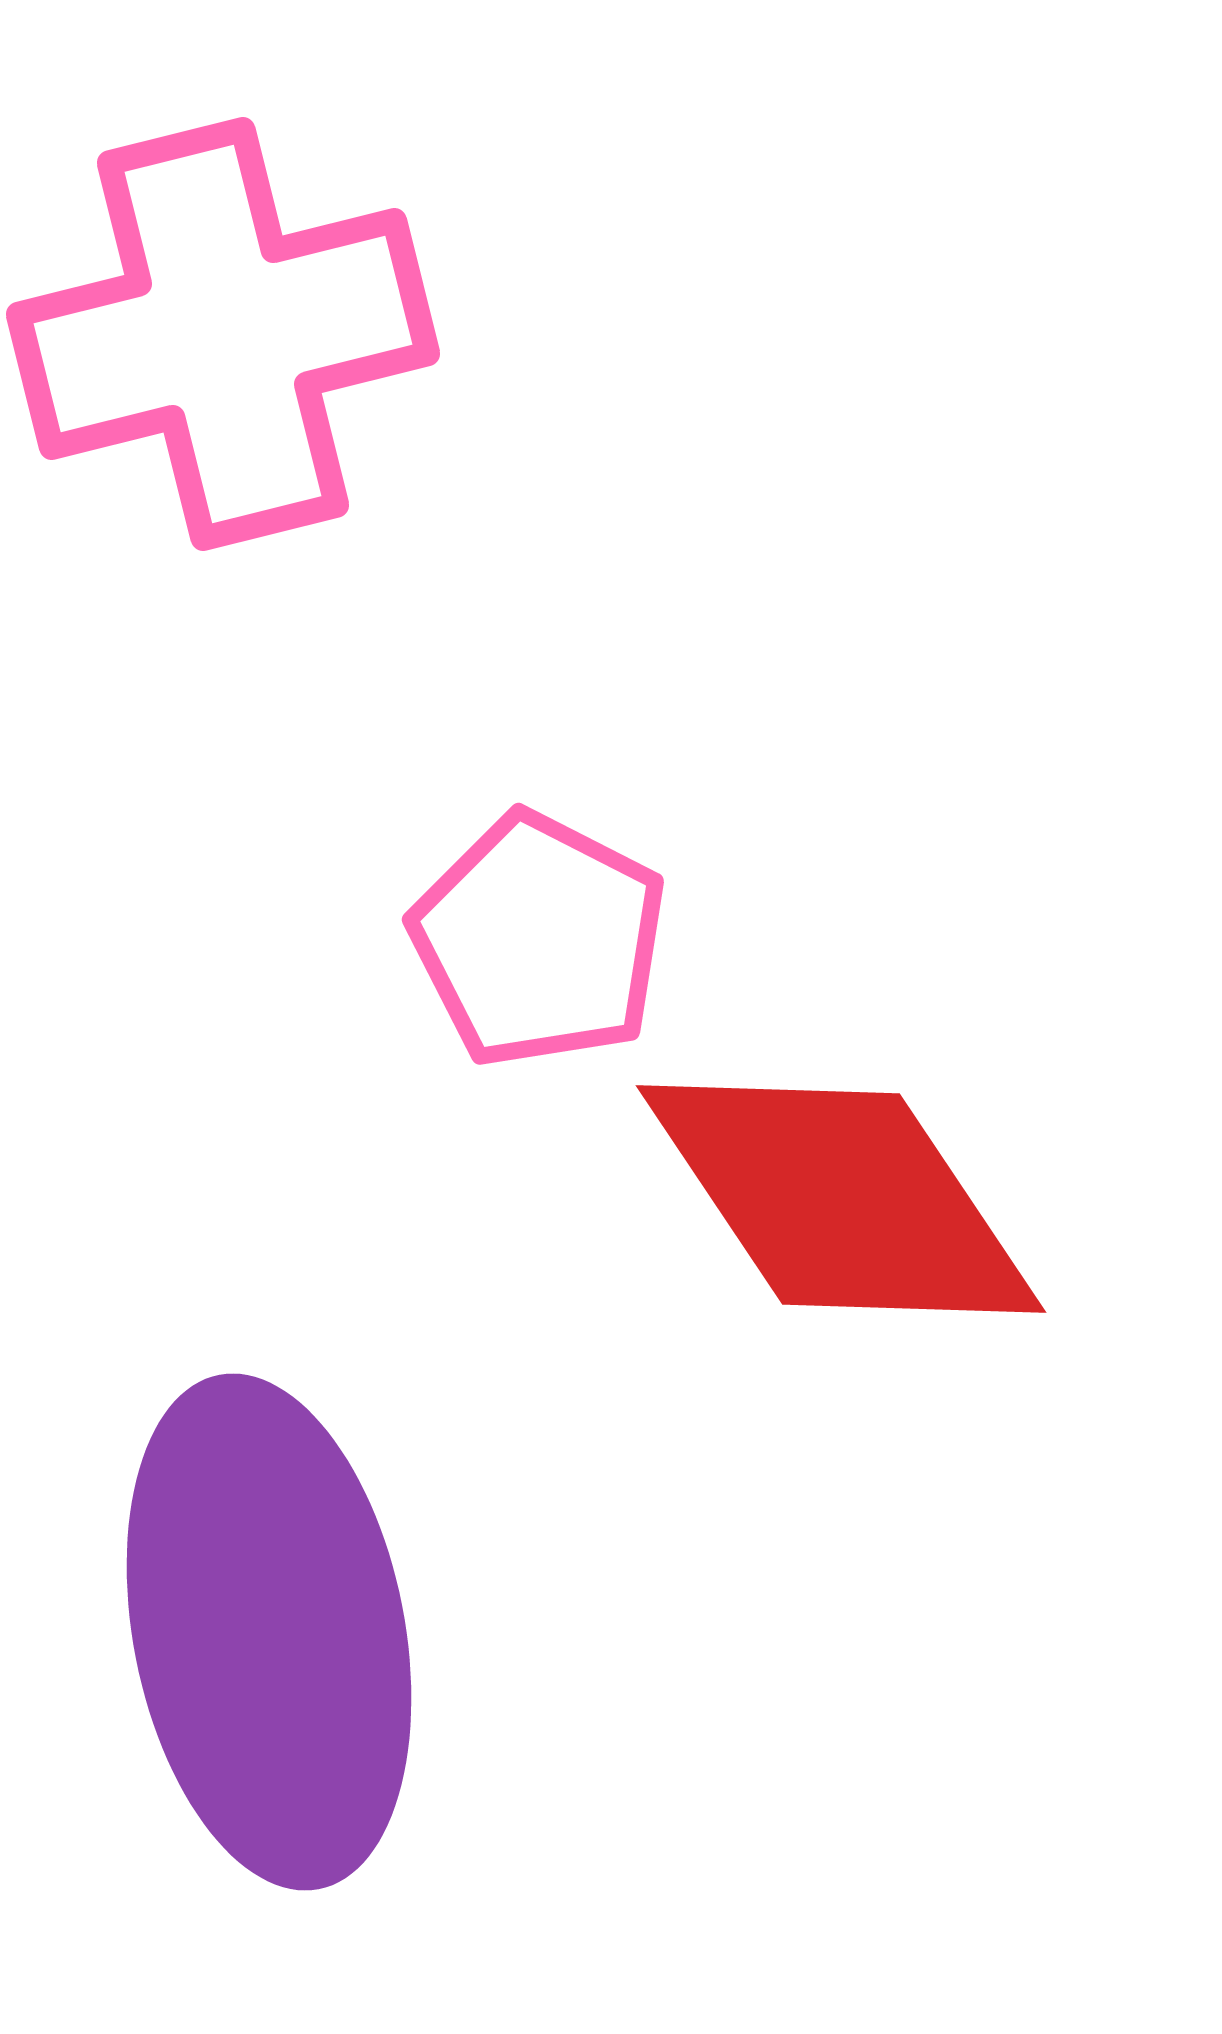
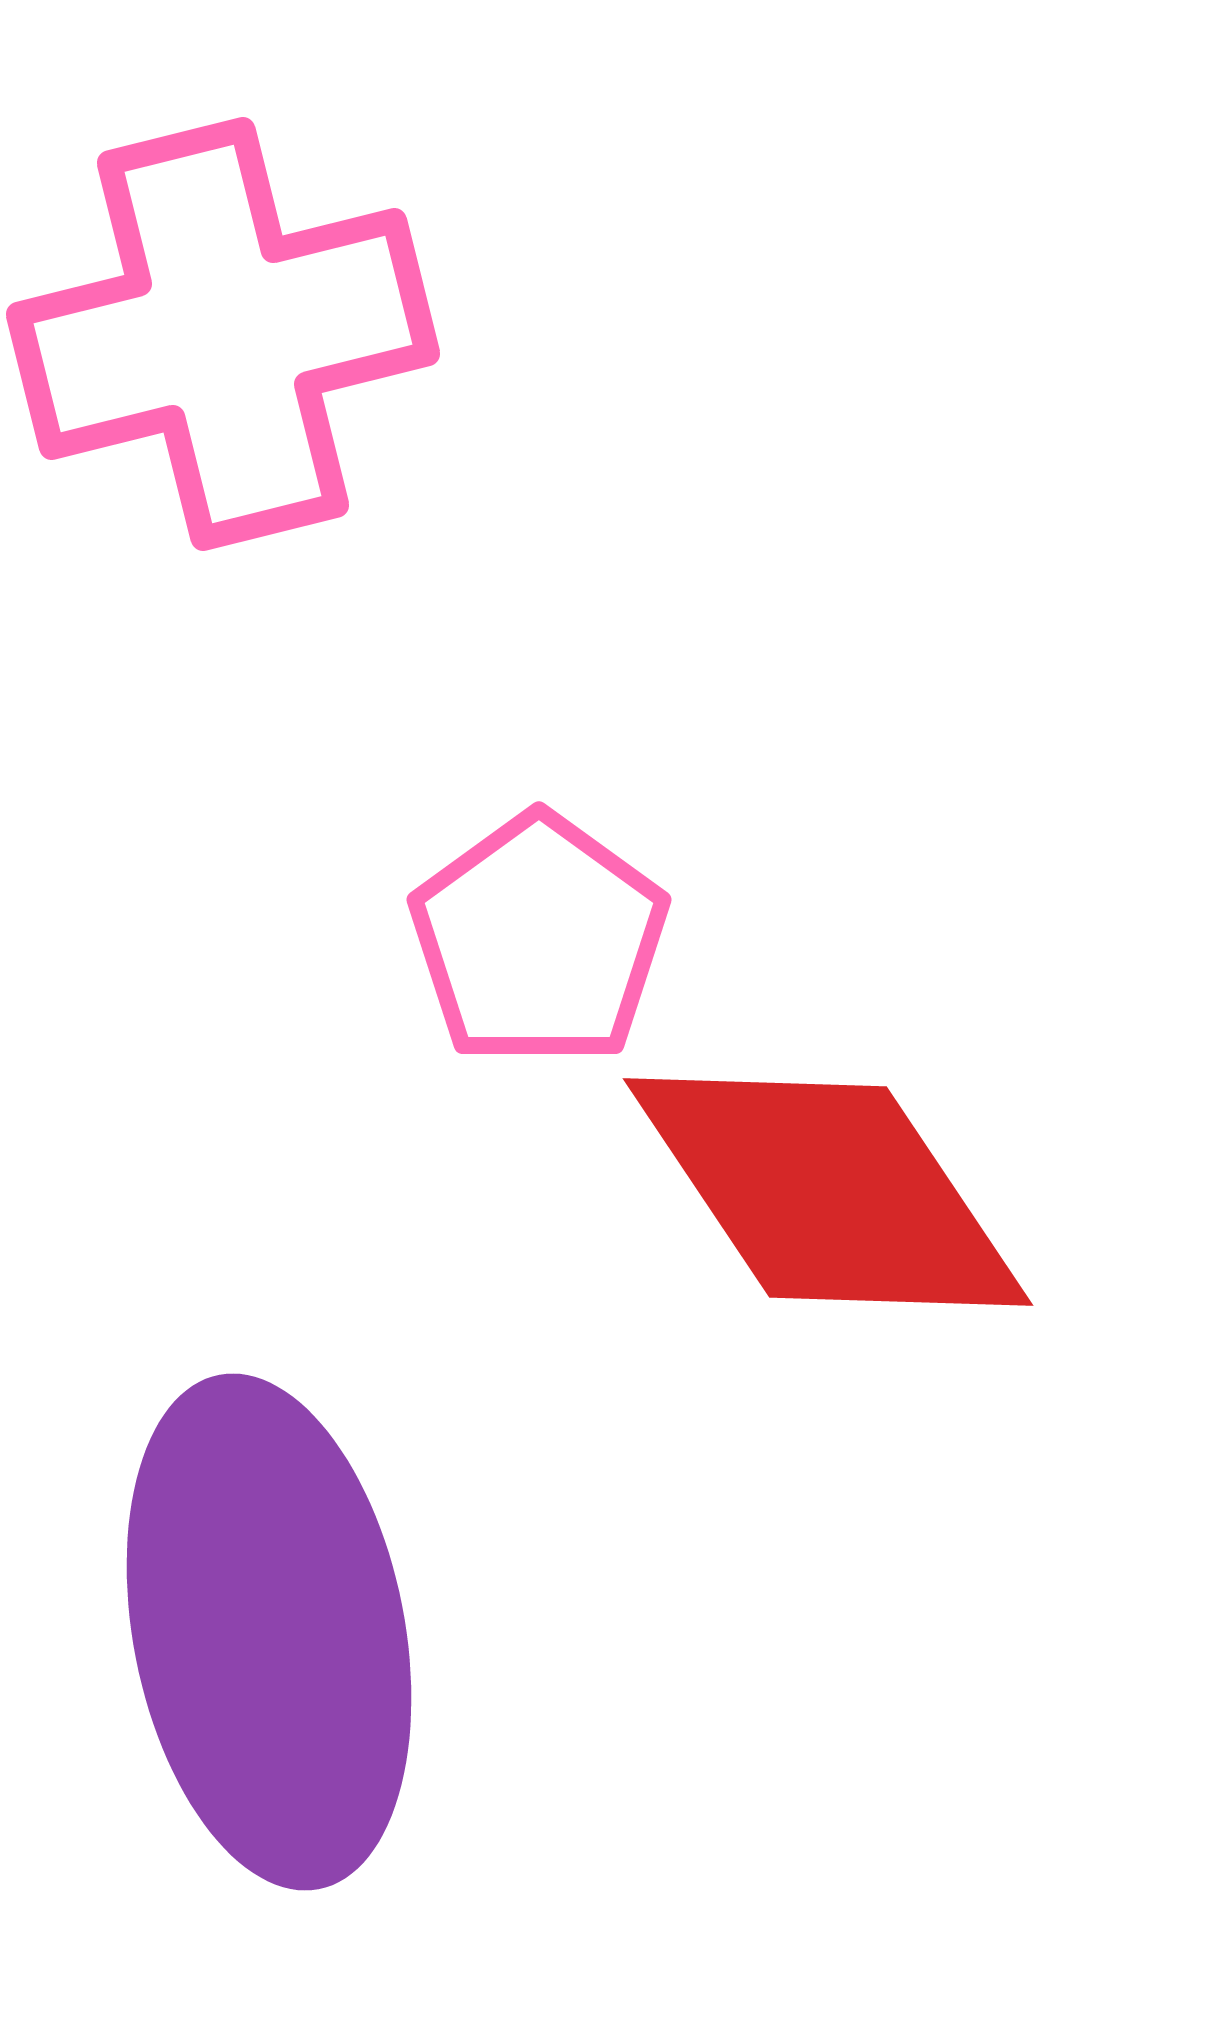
pink pentagon: rotated 9 degrees clockwise
red diamond: moved 13 px left, 7 px up
